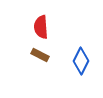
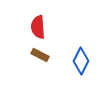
red semicircle: moved 3 px left
